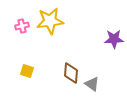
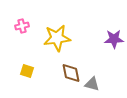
yellow star: moved 7 px right, 17 px down
brown diamond: rotated 15 degrees counterclockwise
gray triangle: rotated 21 degrees counterclockwise
